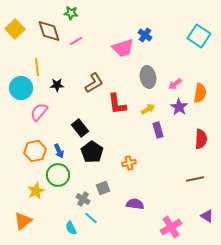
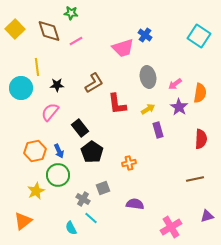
pink semicircle: moved 11 px right
purple triangle: rotated 48 degrees counterclockwise
